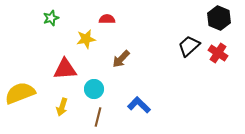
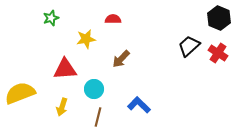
red semicircle: moved 6 px right
